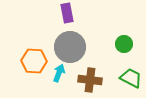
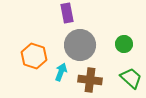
gray circle: moved 10 px right, 2 px up
orange hexagon: moved 5 px up; rotated 15 degrees clockwise
cyan arrow: moved 2 px right, 1 px up
green trapezoid: rotated 15 degrees clockwise
